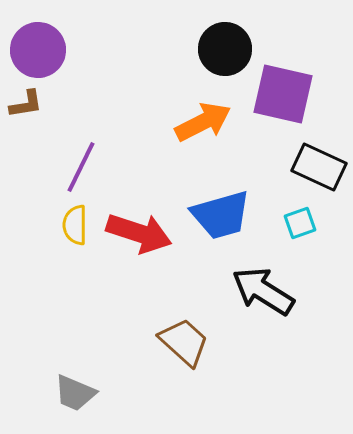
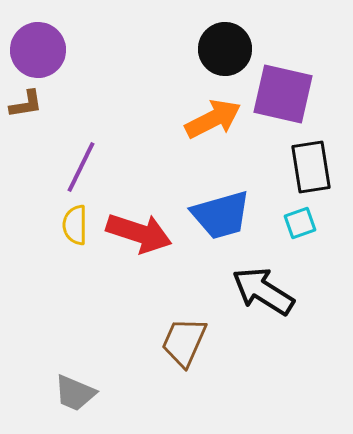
orange arrow: moved 10 px right, 3 px up
black rectangle: moved 8 px left; rotated 56 degrees clockwise
brown trapezoid: rotated 108 degrees counterclockwise
